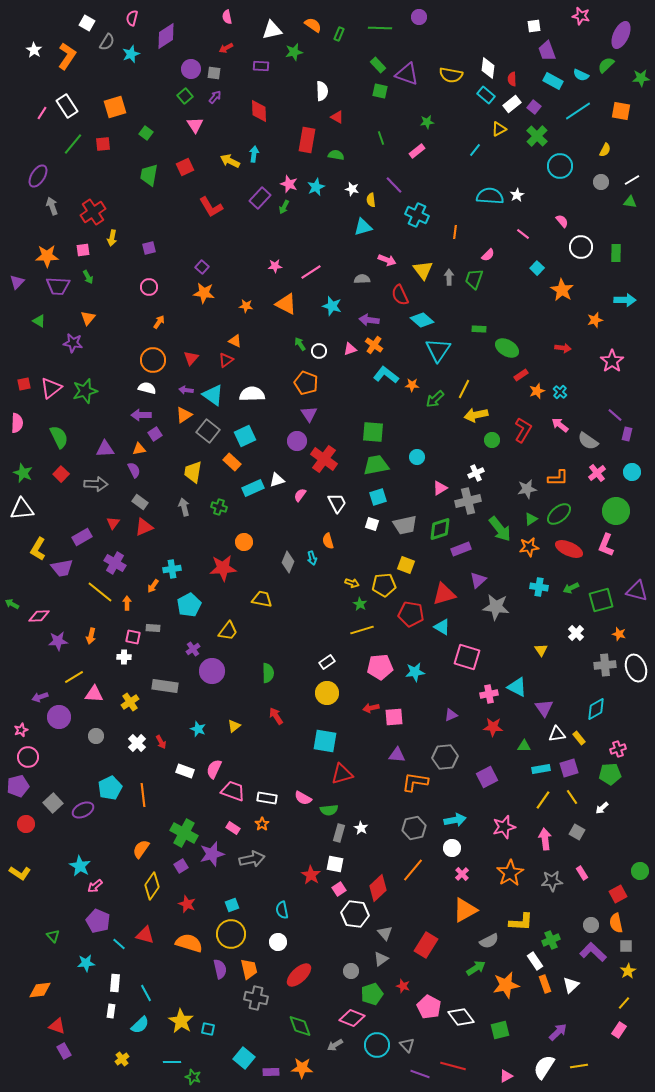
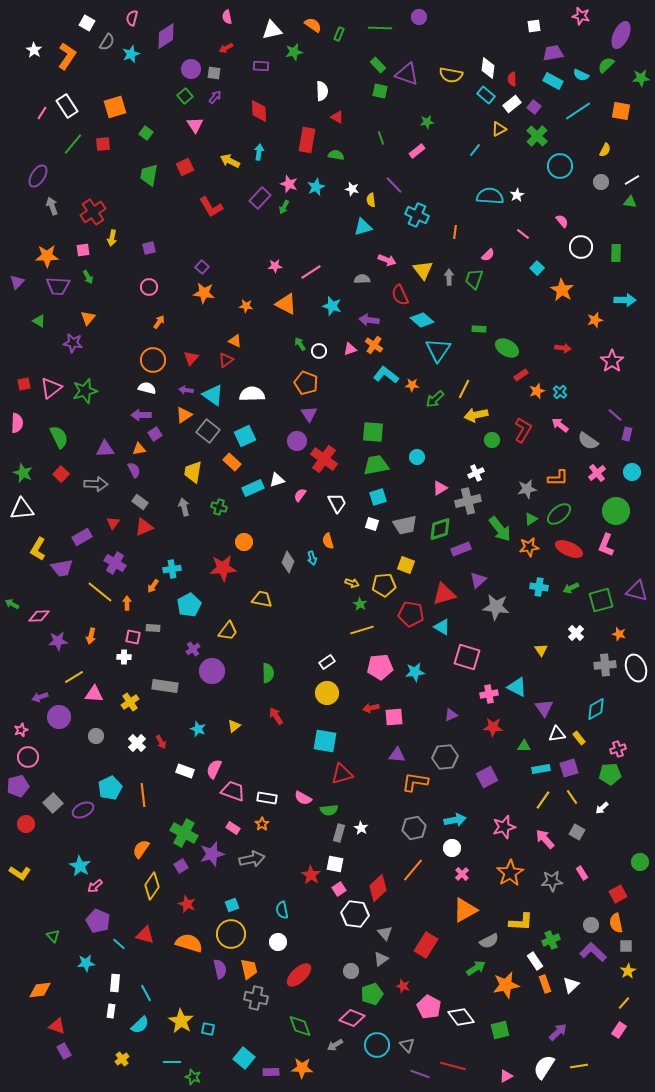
purple trapezoid at (547, 51): moved 6 px right, 2 px down; rotated 100 degrees clockwise
cyan arrow at (254, 154): moved 5 px right, 2 px up
pink arrow at (545, 839): rotated 35 degrees counterclockwise
green circle at (640, 871): moved 9 px up
